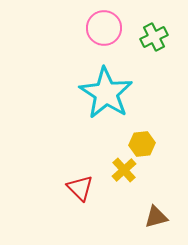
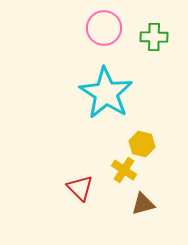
green cross: rotated 28 degrees clockwise
yellow hexagon: rotated 20 degrees clockwise
yellow cross: rotated 15 degrees counterclockwise
brown triangle: moved 13 px left, 13 px up
